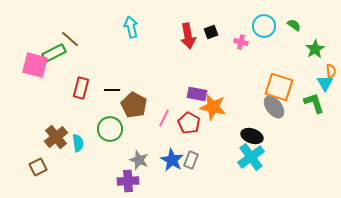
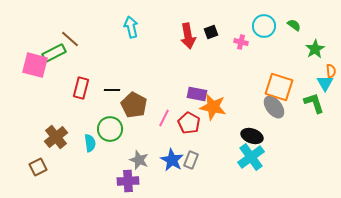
cyan semicircle: moved 12 px right
